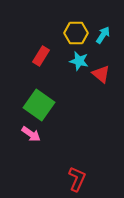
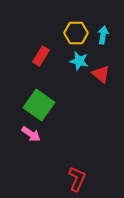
cyan arrow: rotated 24 degrees counterclockwise
